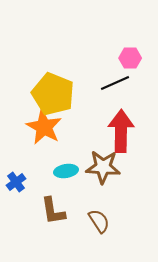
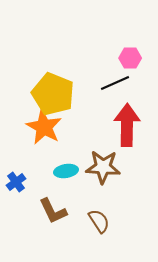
red arrow: moved 6 px right, 6 px up
brown L-shape: rotated 16 degrees counterclockwise
